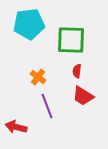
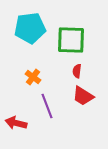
cyan pentagon: moved 1 px right, 4 px down
orange cross: moved 5 px left
red arrow: moved 4 px up
